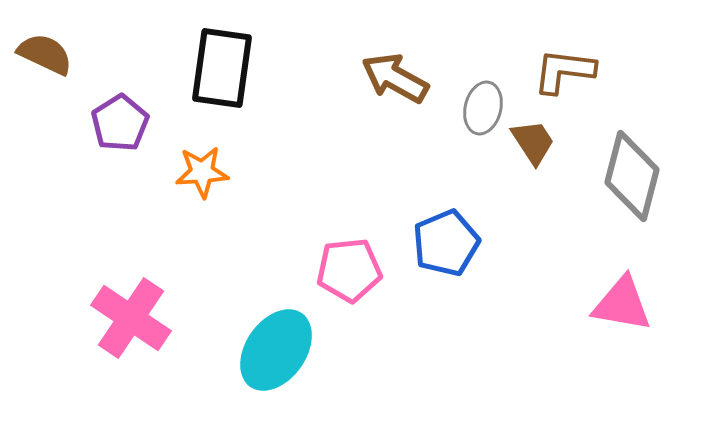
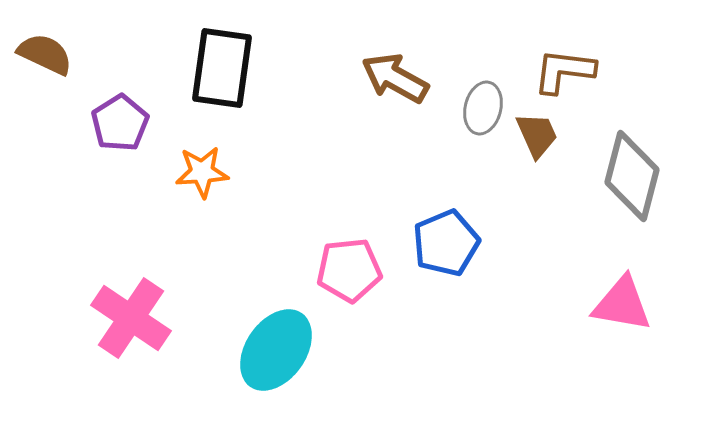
brown trapezoid: moved 4 px right, 7 px up; rotated 9 degrees clockwise
